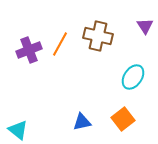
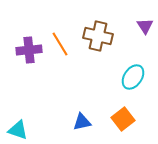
orange line: rotated 60 degrees counterclockwise
purple cross: rotated 15 degrees clockwise
cyan triangle: rotated 20 degrees counterclockwise
